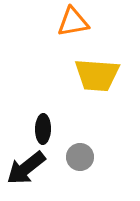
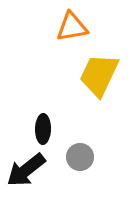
orange triangle: moved 1 px left, 5 px down
yellow trapezoid: moved 2 px right; rotated 111 degrees clockwise
black arrow: moved 2 px down
